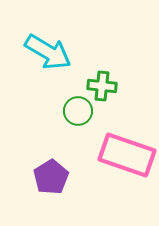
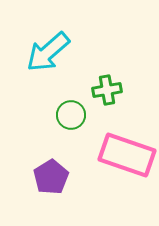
cyan arrow: rotated 108 degrees clockwise
green cross: moved 5 px right, 4 px down; rotated 16 degrees counterclockwise
green circle: moved 7 px left, 4 px down
